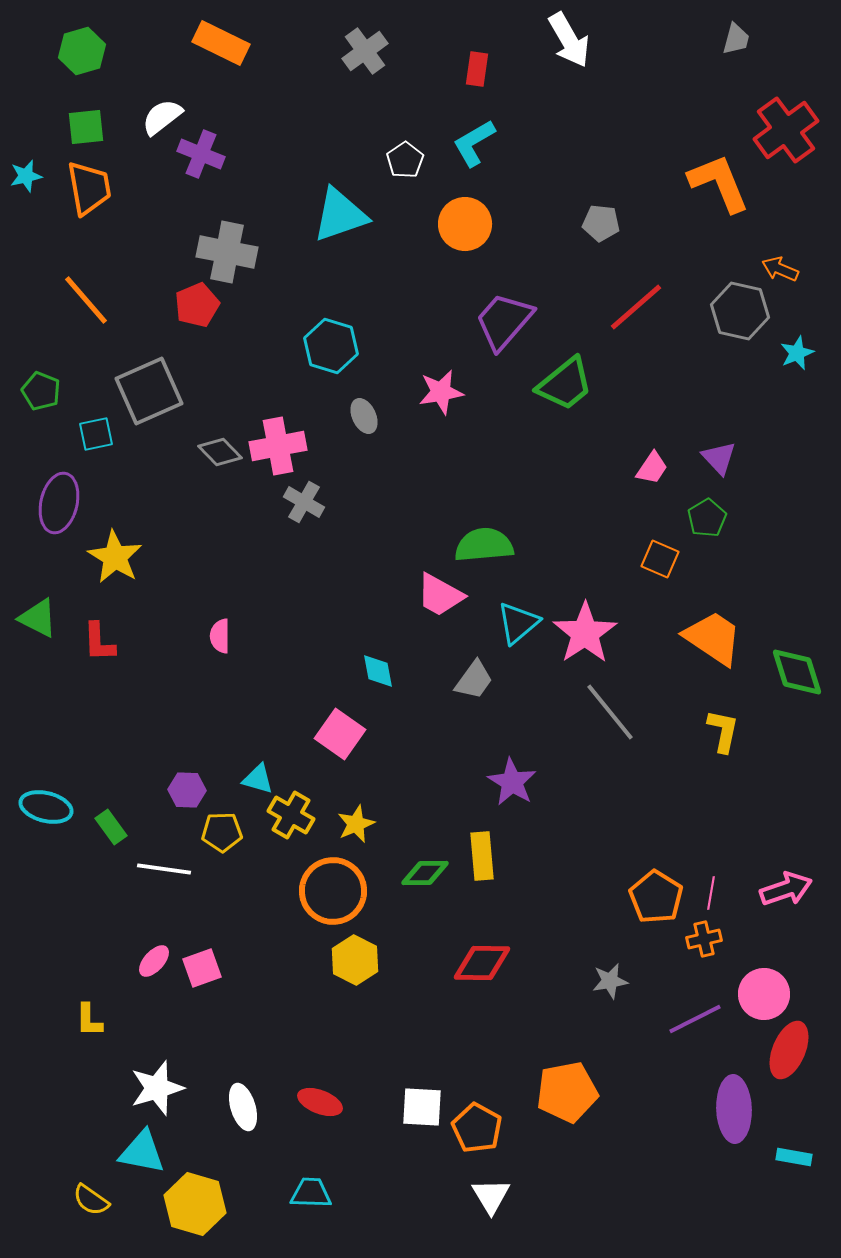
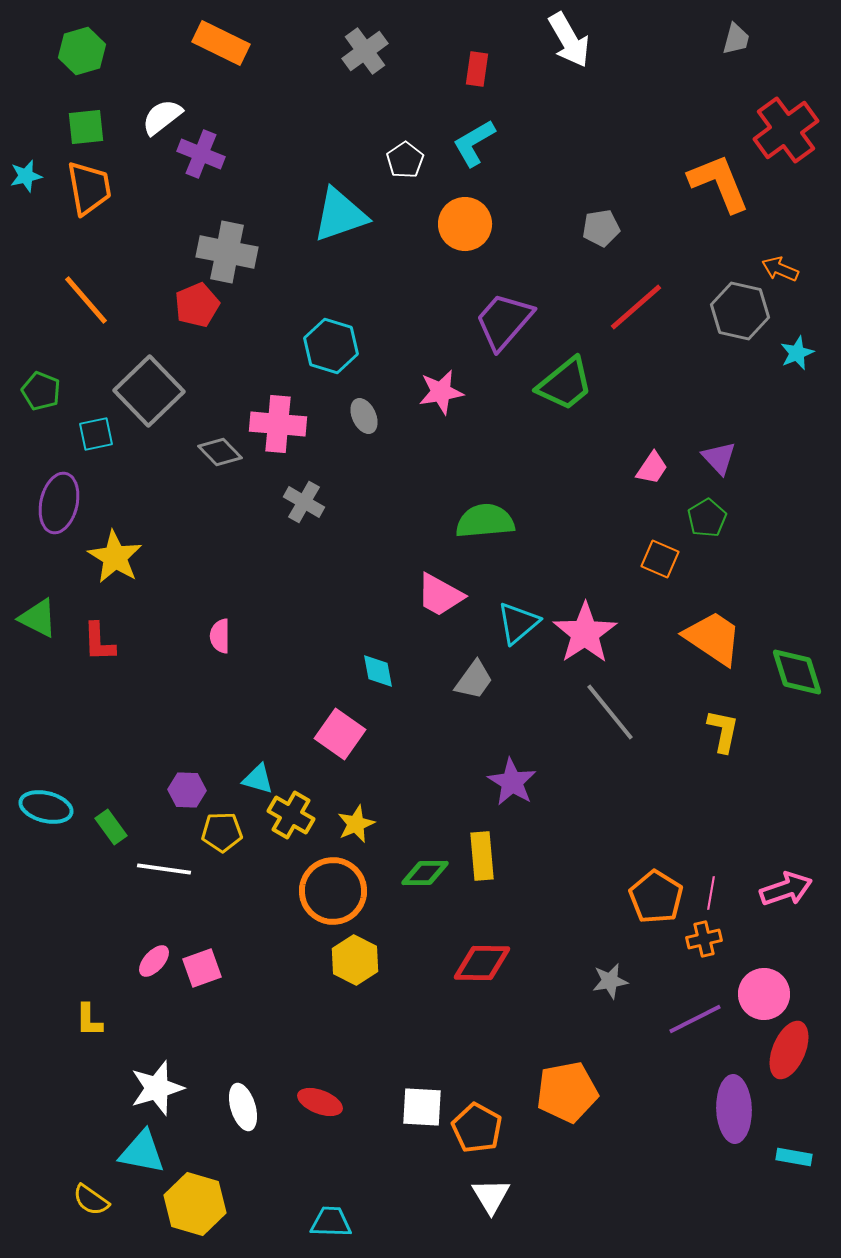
gray pentagon at (601, 223): moved 5 px down; rotated 15 degrees counterclockwise
gray square at (149, 391): rotated 20 degrees counterclockwise
pink cross at (278, 446): moved 22 px up; rotated 16 degrees clockwise
green semicircle at (484, 545): moved 1 px right, 24 px up
cyan trapezoid at (311, 1193): moved 20 px right, 29 px down
